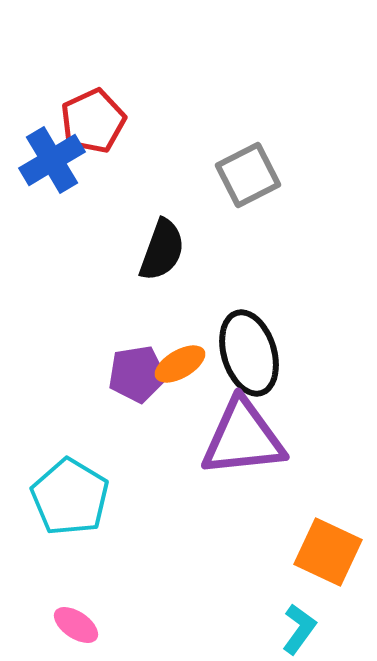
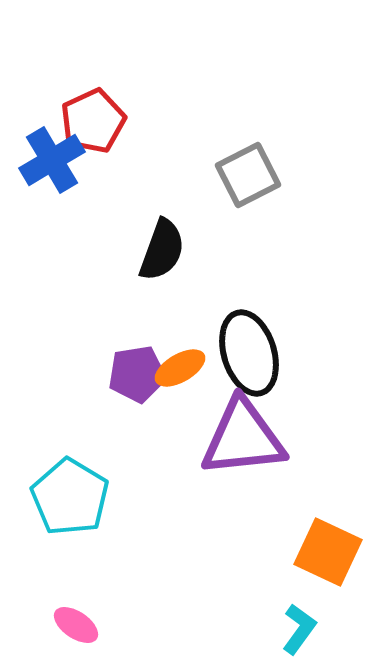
orange ellipse: moved 4 px down
